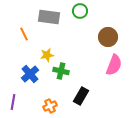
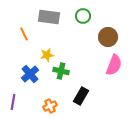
green circle: moved 3 px right, 5 px down
